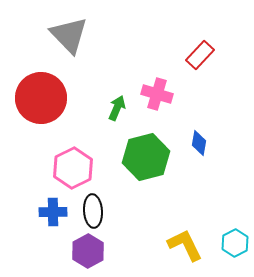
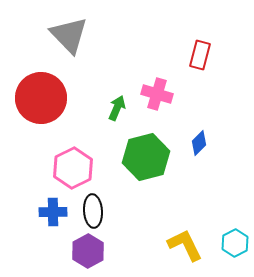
red rectangle: rotated 28 degrees counterclockwise
blue diamond: rotated 35 degrees clockwise
